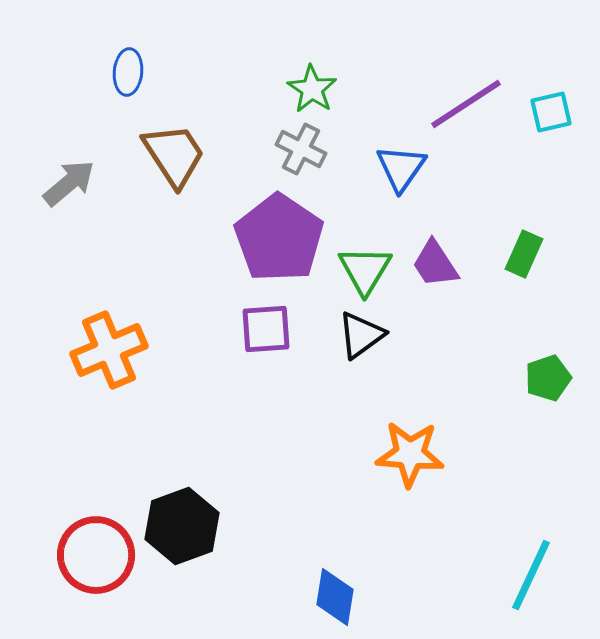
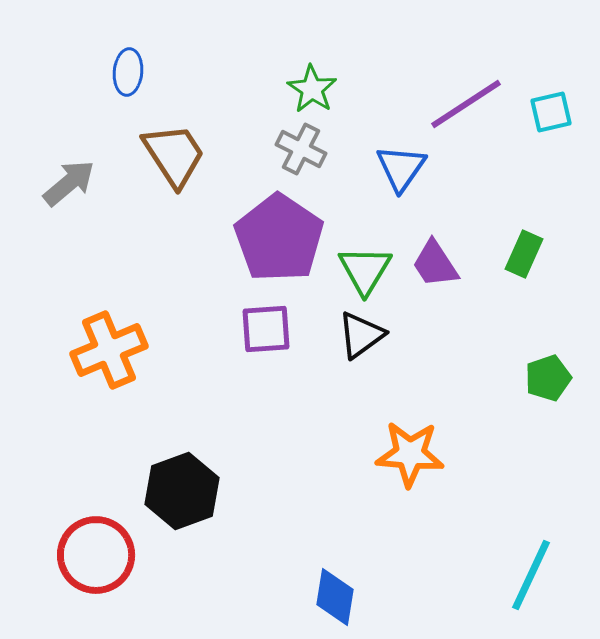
black hexagon: moved 35 px up
